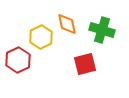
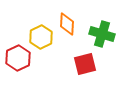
orange diamond: rotated 15 degrees clockwise
green cross: moved 4 px down
red hexagon: moved 2 px up
